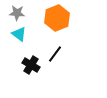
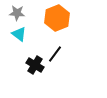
black cross: moved 4 px right
